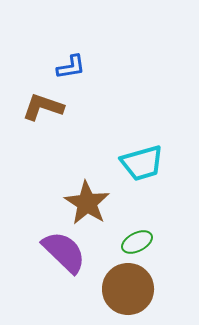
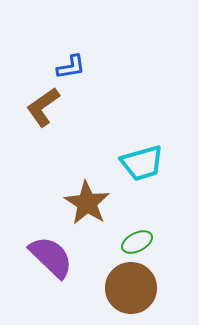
brown L-shape: rotated 54 degrees counterclockwise
purple semicircle: moved 13 px left, 5 px down
brown circle: moved 3 px right, 1 px up
